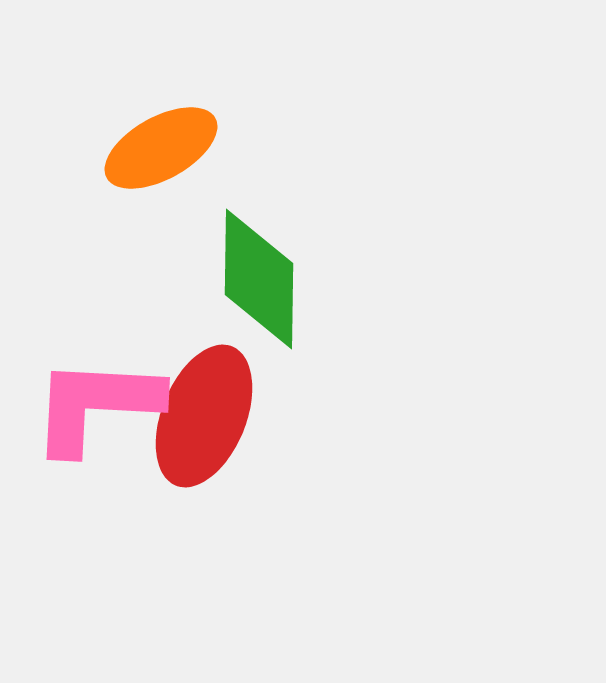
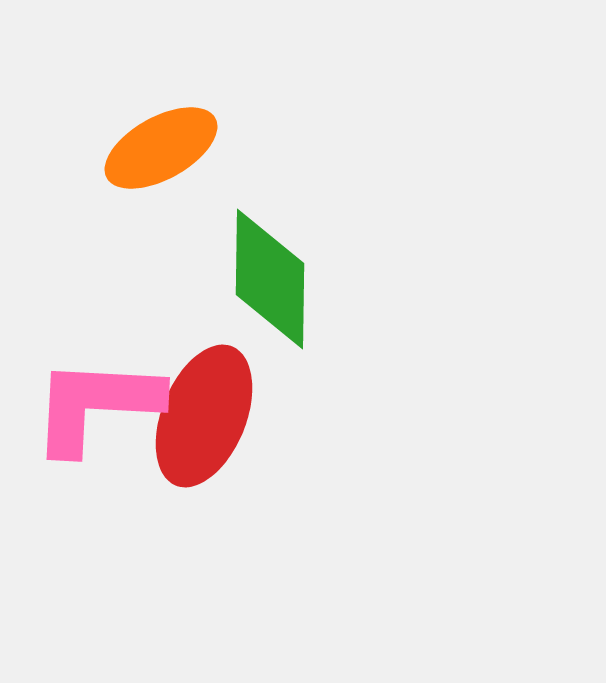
green diamond: moved 11 px right
